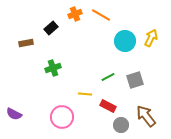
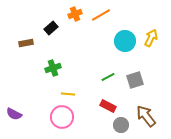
orange line: rotated 60 degrees counterclockwise
yellow line: moved 17 px left
